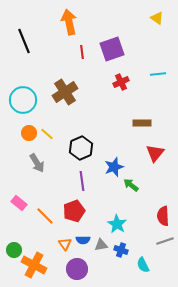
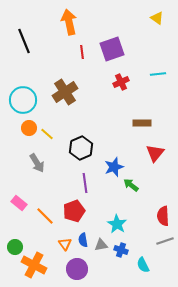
orange circle: moved 5 px up
purple line: moved 3 px right, 2 px down
blue semicircle: rotated 80 degrees clockwise
green circle: moved 1 px right, 3 px up
